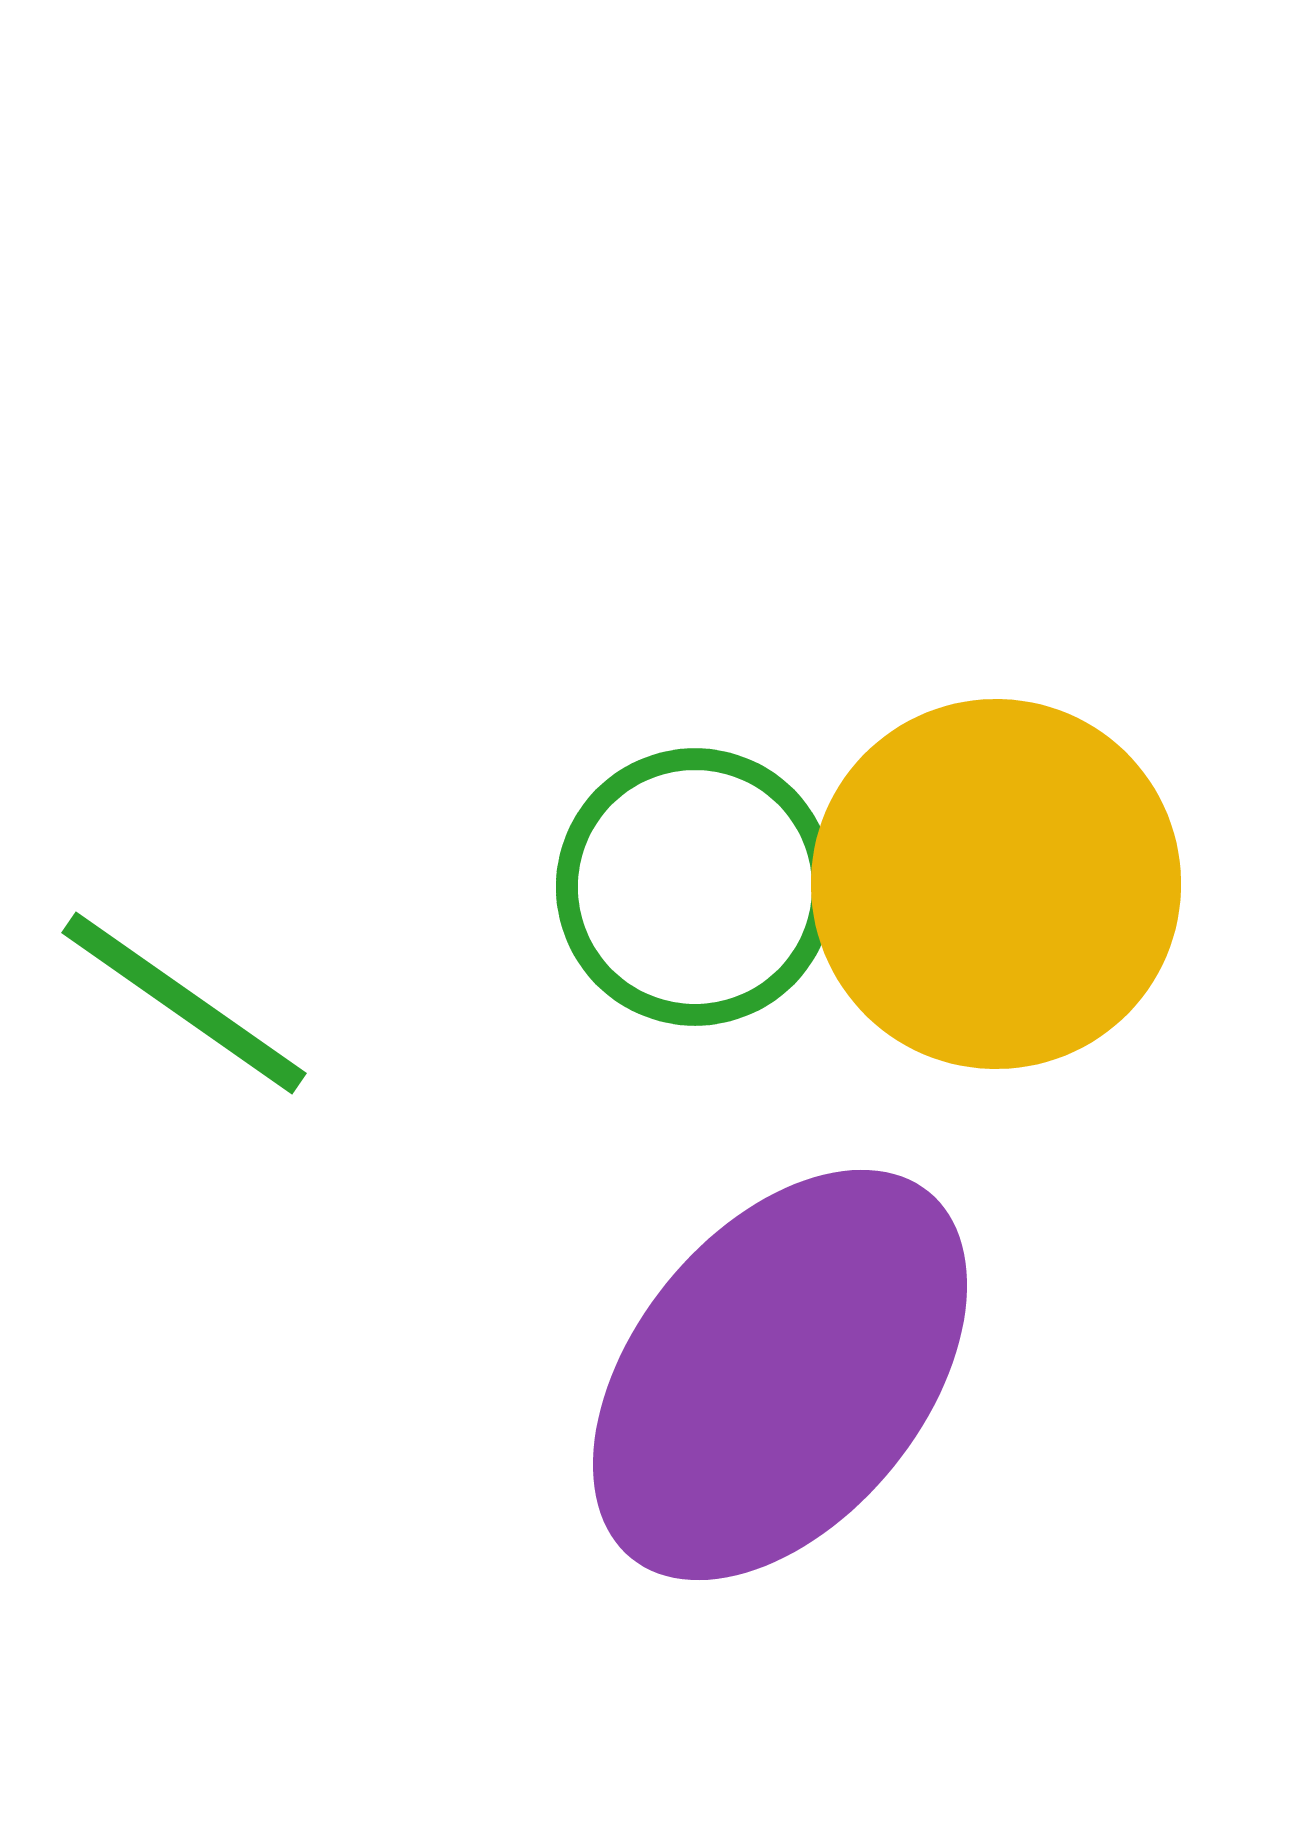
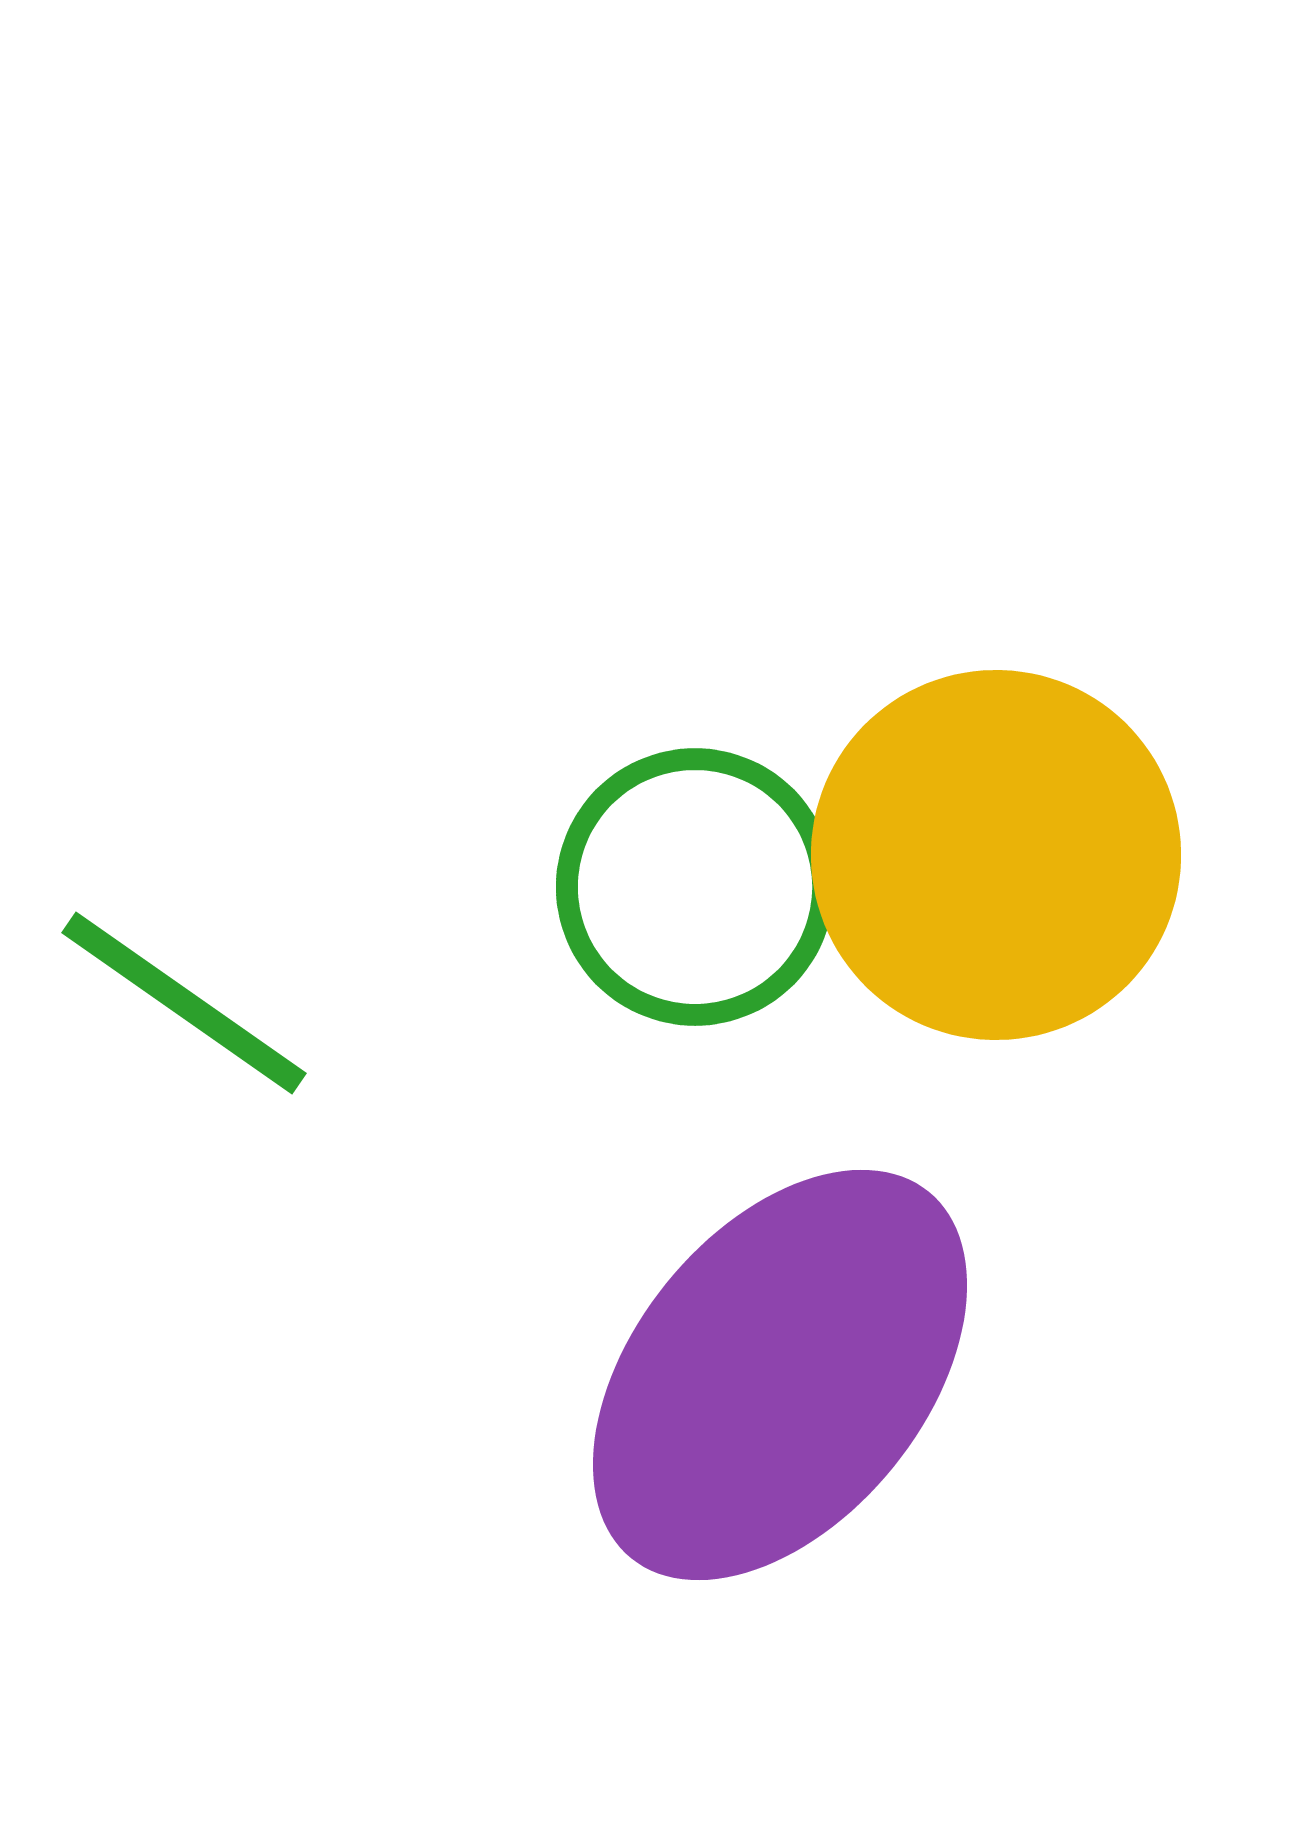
yellow circle: moved 29 px up
